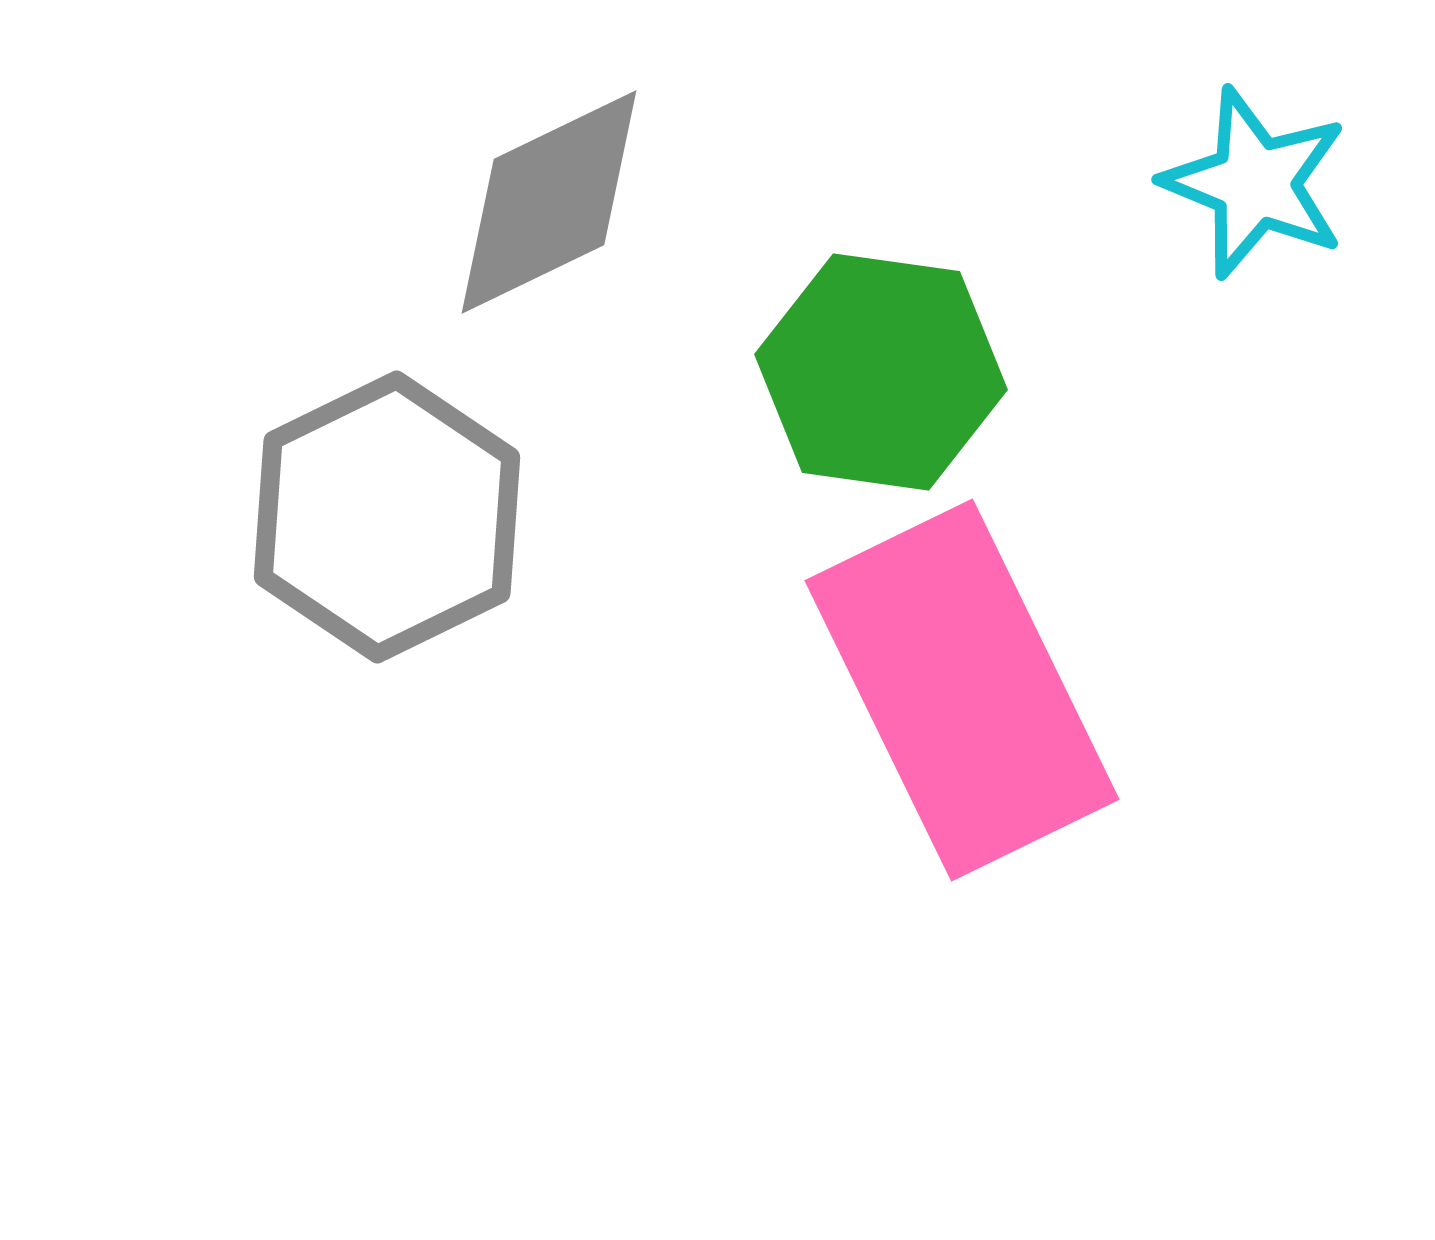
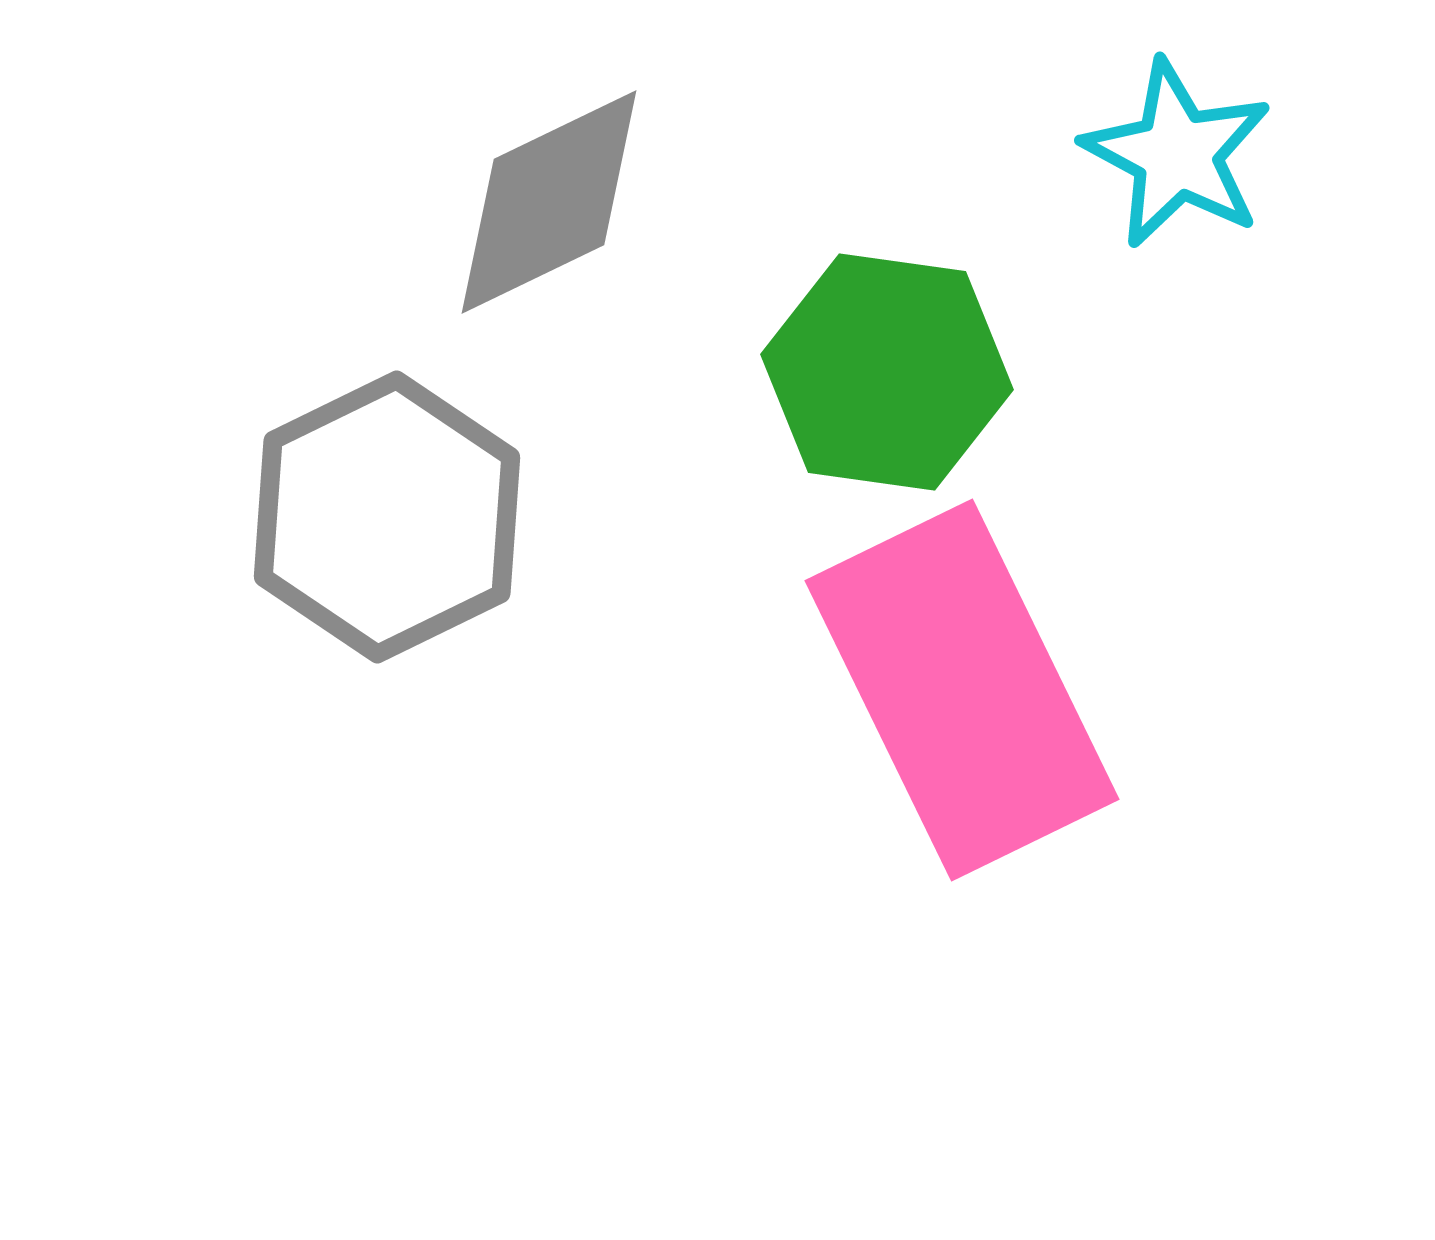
cyan star: moved 78 px left, 29 px up; rotated 6 degrees clockwise
green hexagon: moved 6 px right
